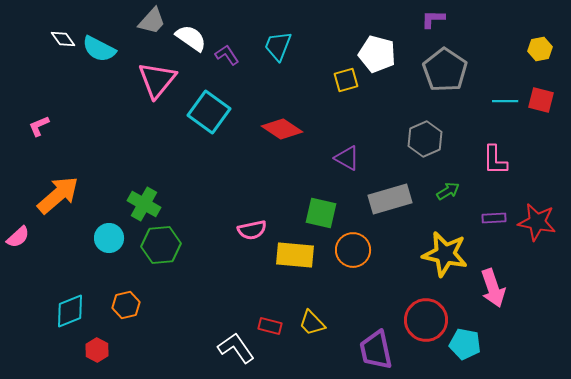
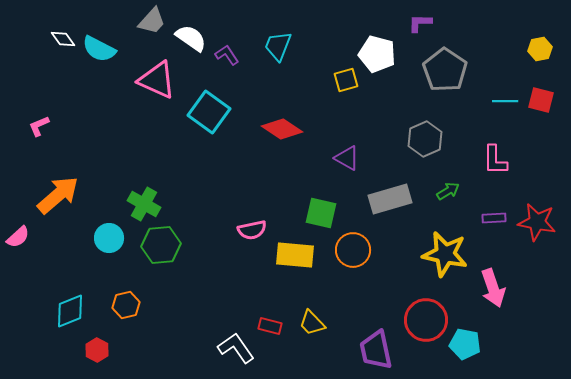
purple L-shape at (433, 19): moved 13 px left, 4 px down
pink triangle at (157, 80): rotated 45 degrees counterclockwise
